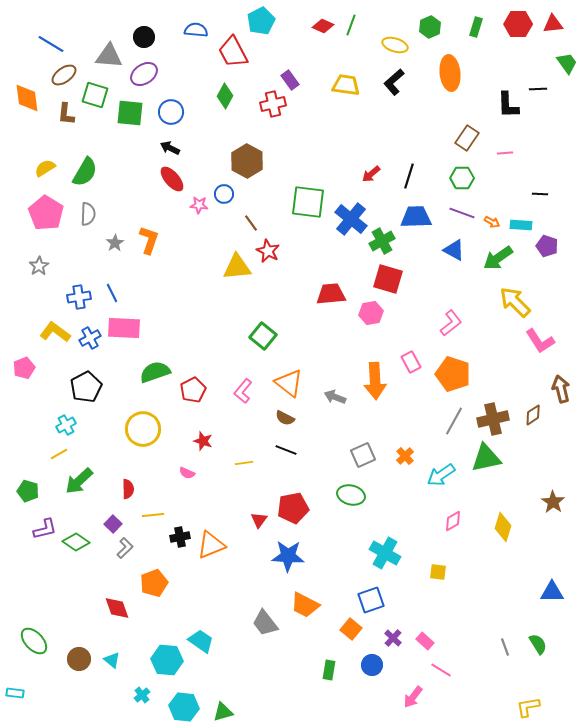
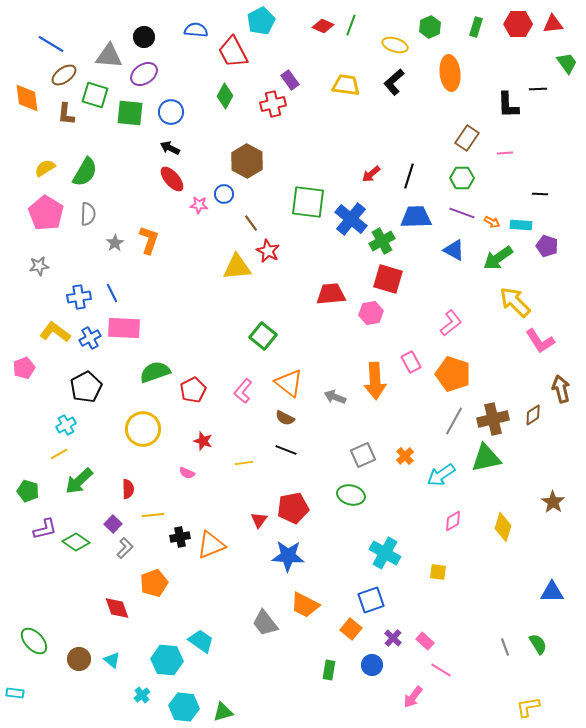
gray star at (39, 266): rotated 24 degrees clockwise
